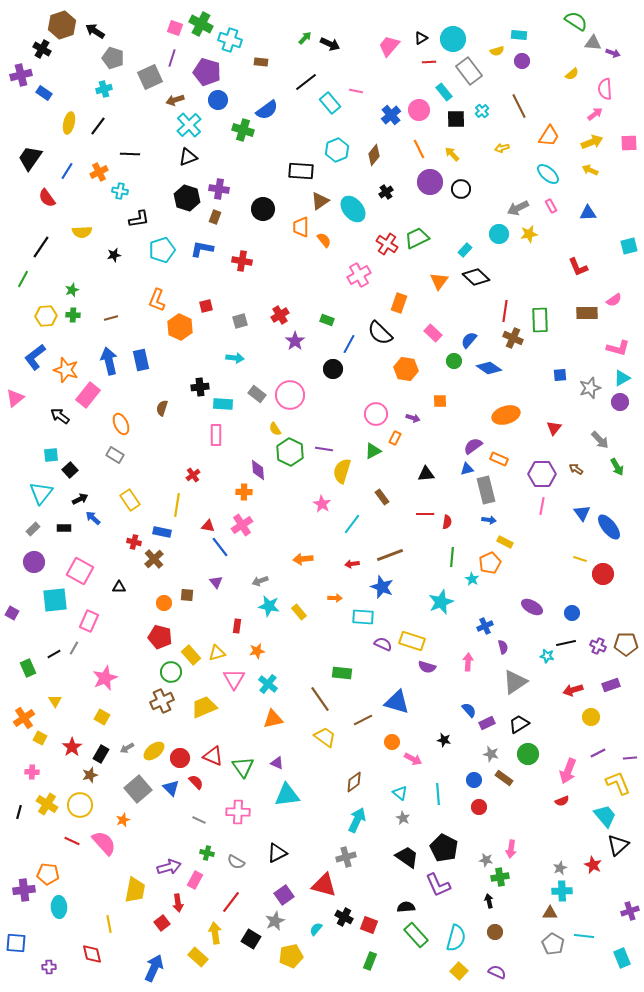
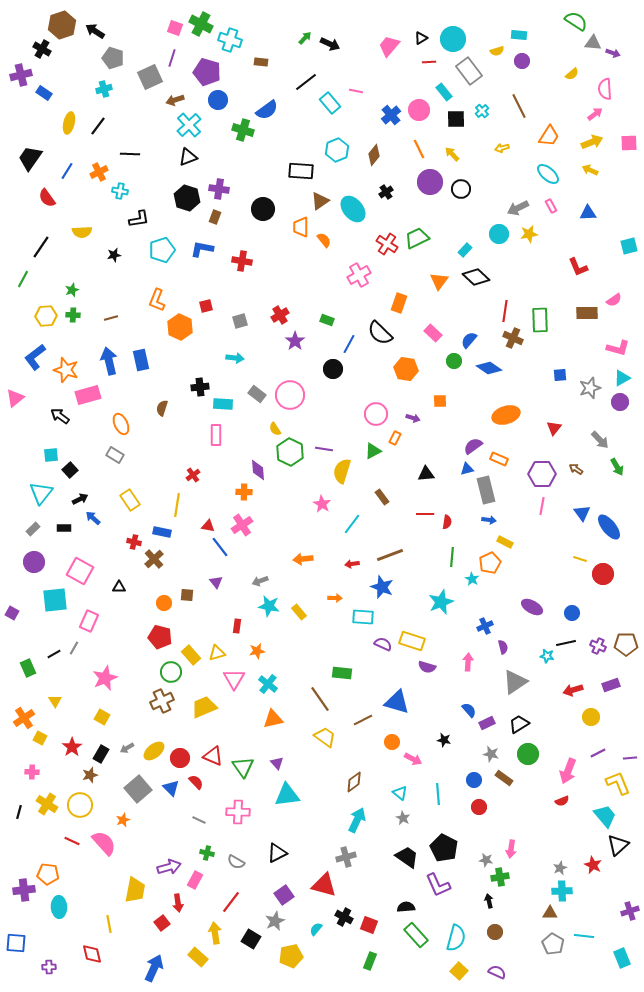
pink rectangle at (88, 395): rotated 35 degrees clockwise
purple triangle at (277, 763): rotated 24 degrees clockwise
